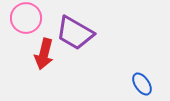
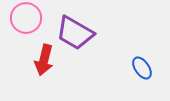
red arrow: moved 6 px down
blue ellipse: moved 16 px up
